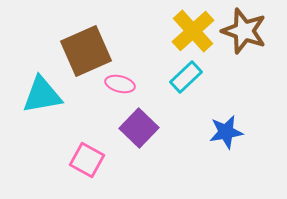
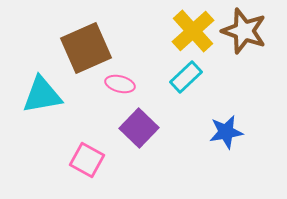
brown square: moved 3 px up
